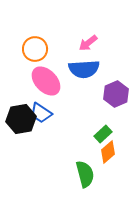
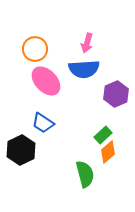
pink arrow: moved 1 px left; rotated 36 degrees counterclockwise
blue trapezoid: moved 2 px right, 10 px down
black hexagon: moved 31 px down; rotated 16 degrees counterclockwise
green rectangle: moved 1 px down
